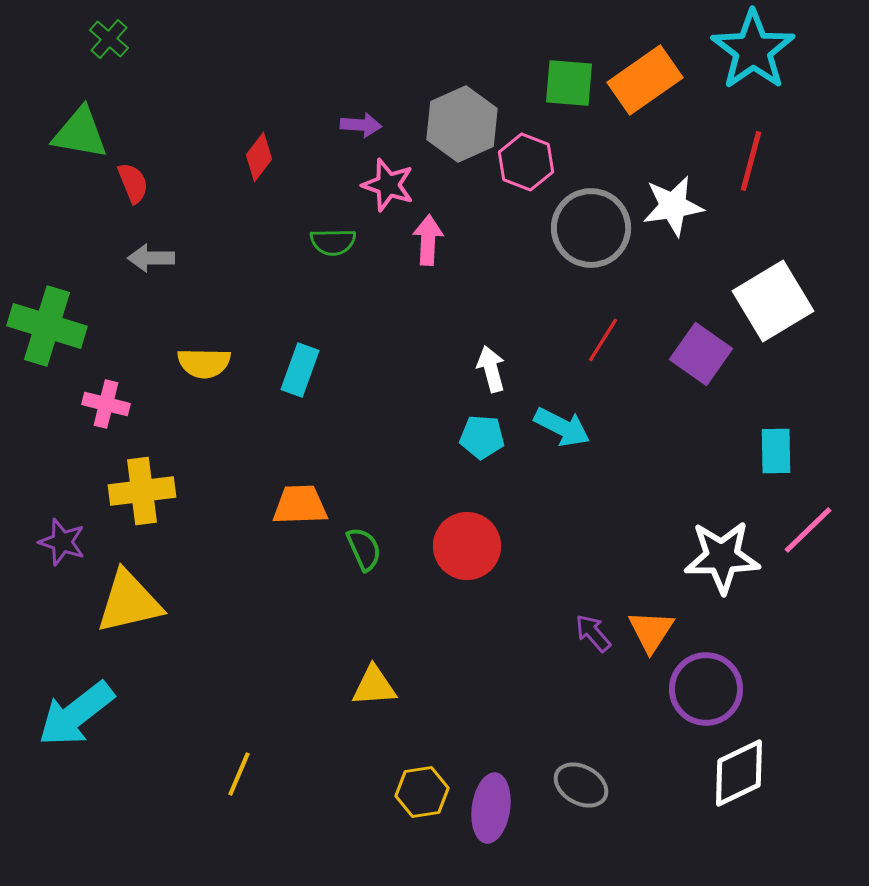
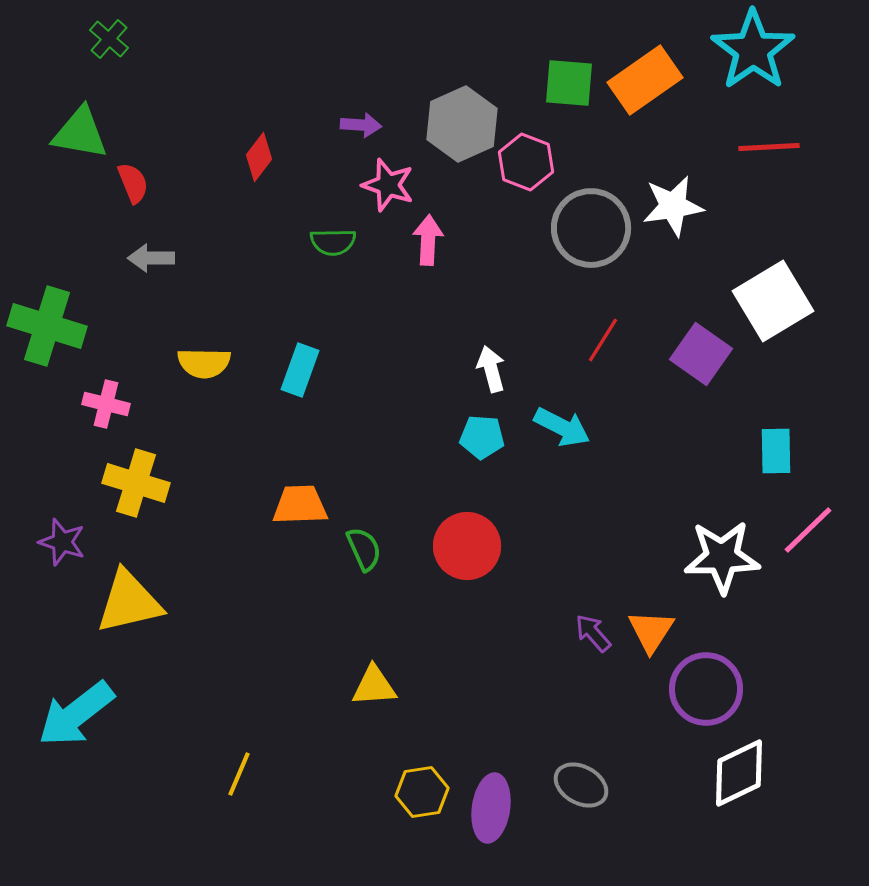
red line at (751, 161): moved 18 px right, 14 px up; rotated 72 degrees clockwise
yellow cross at (142, 491): moved 6 px left, 8 px up; rotated 24 degrees clockwise
